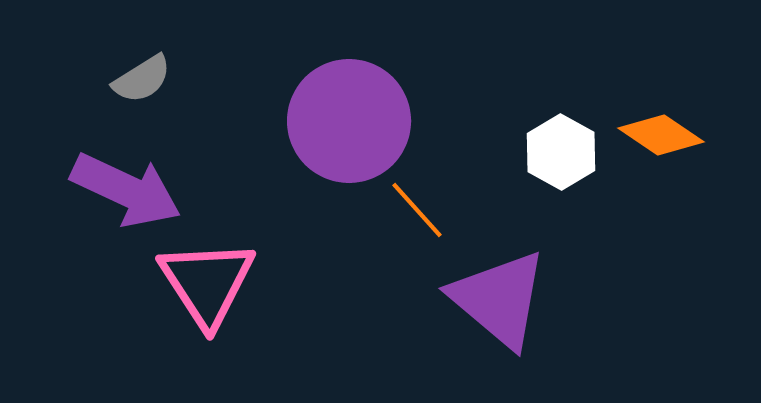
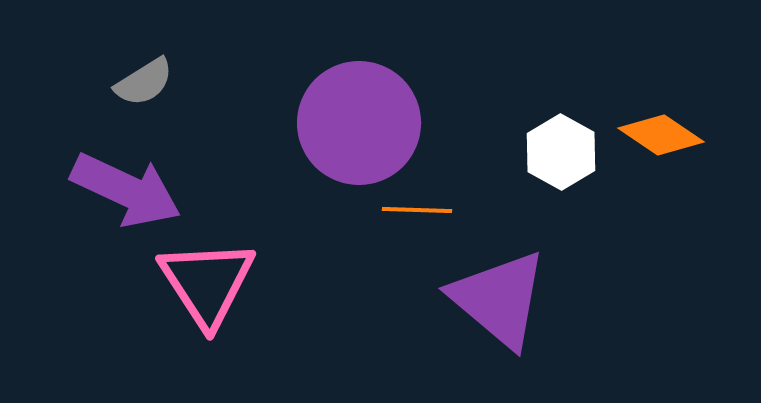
gray semicircle: moved 2 px right, 3 px down
purple circle: moved 10 px right, 2 px down
orange line: rotated 46 degrees counterclockwise
